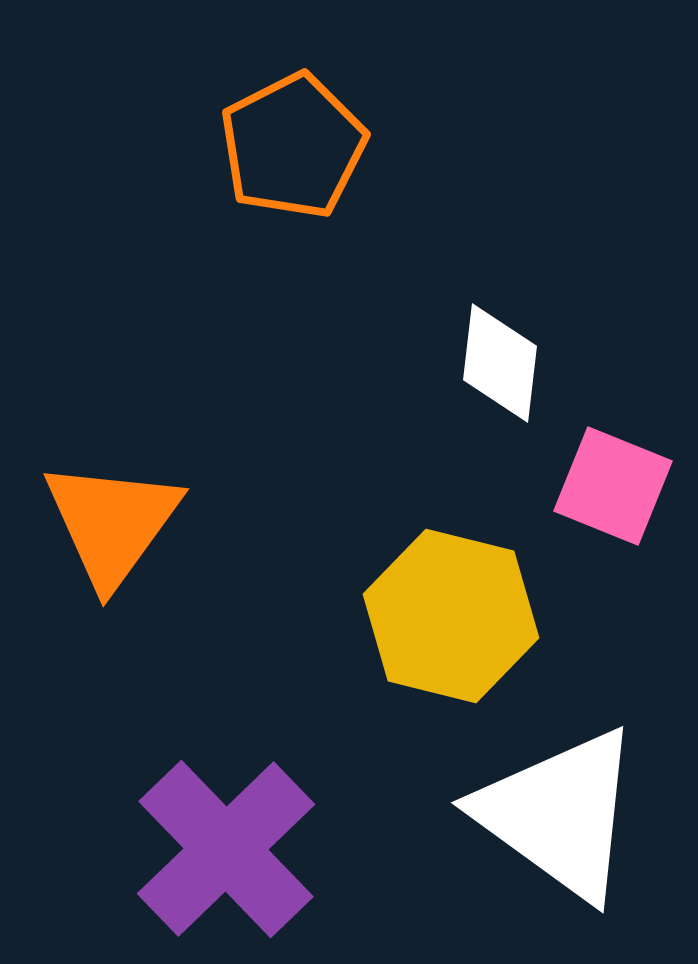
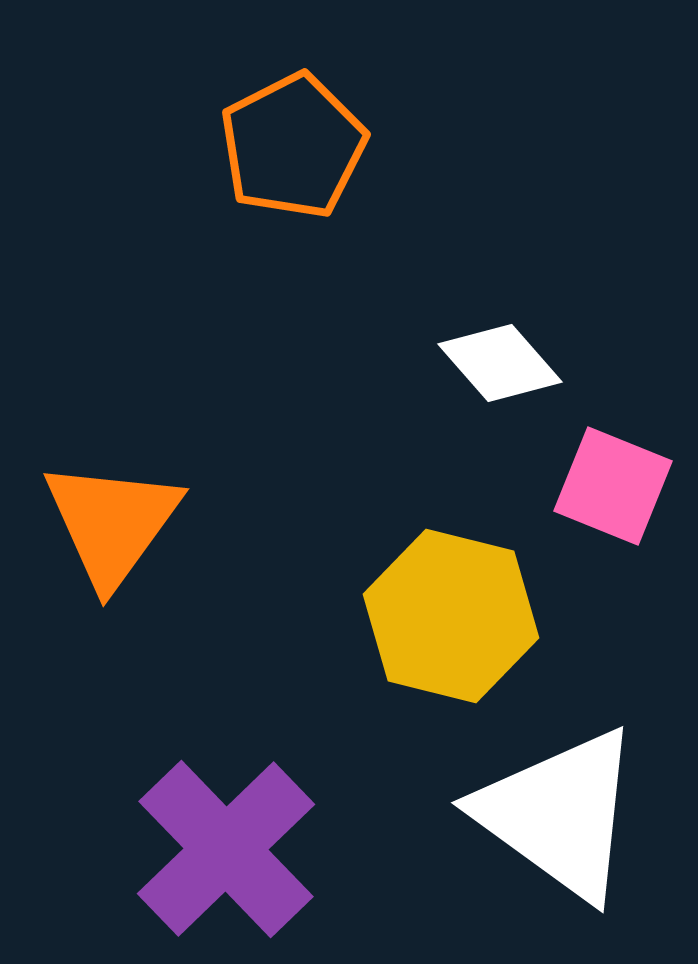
white diamond: rotated 48 degrees counterclockwise
